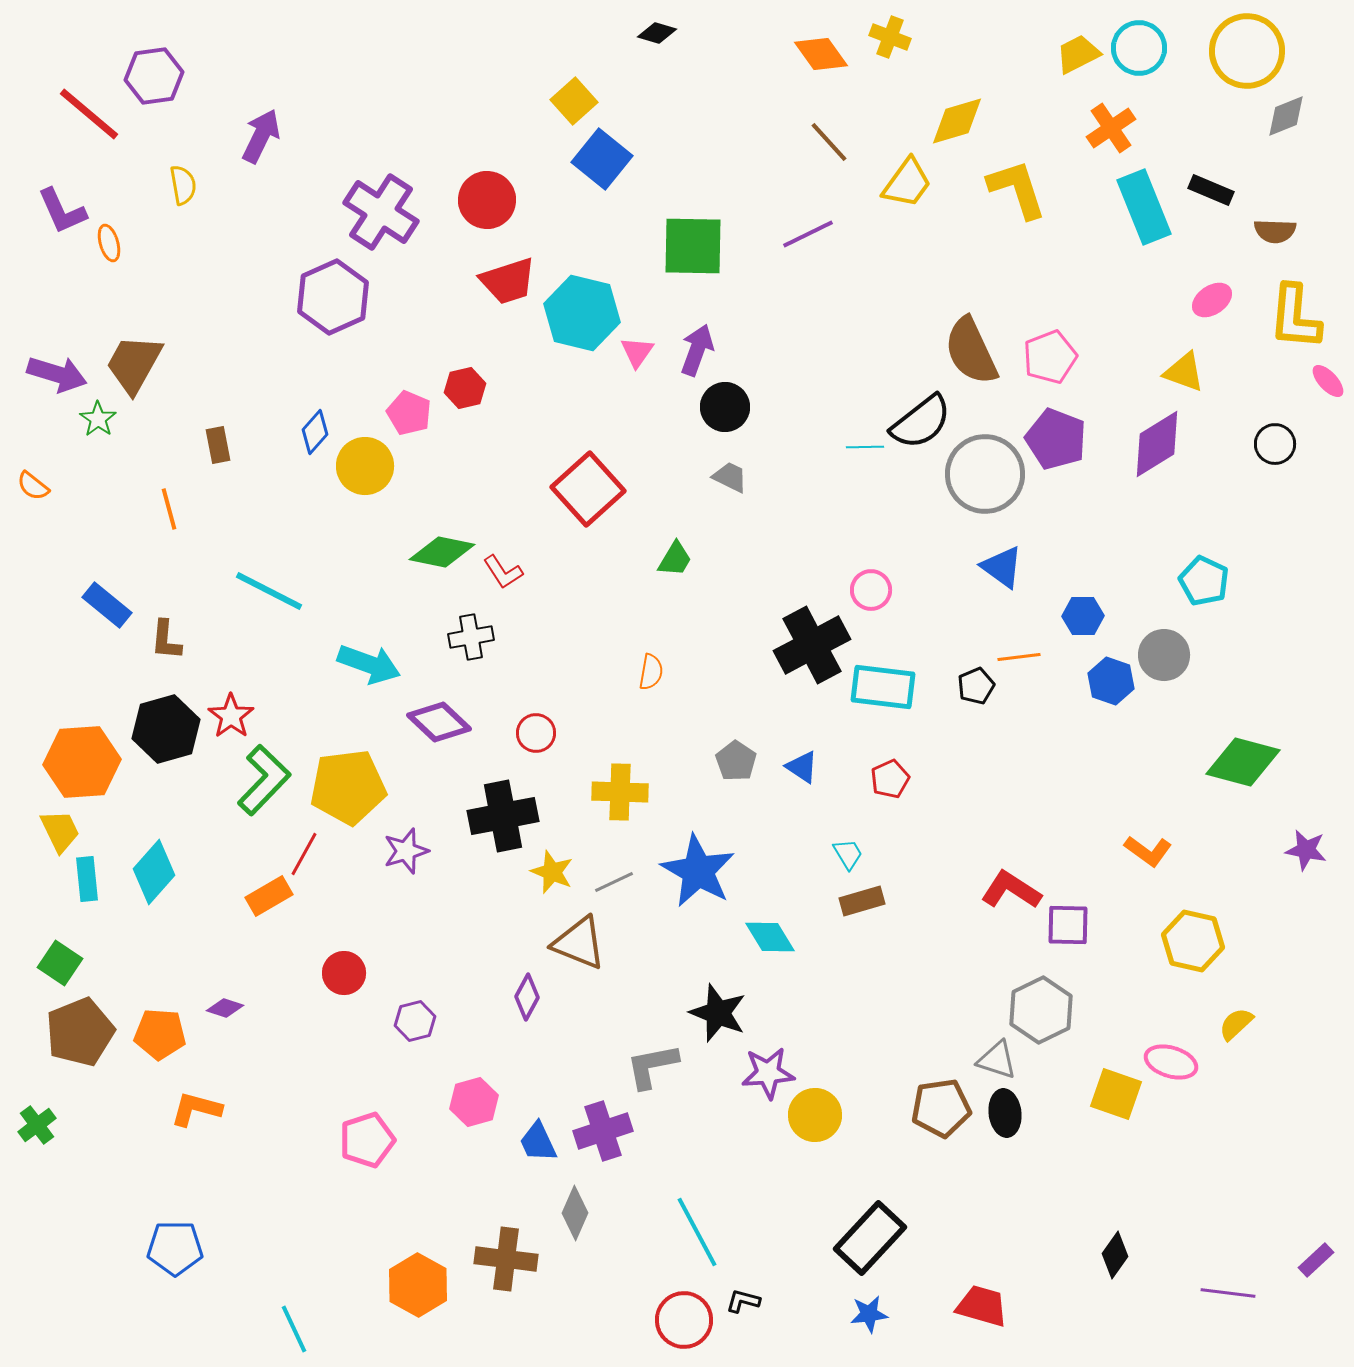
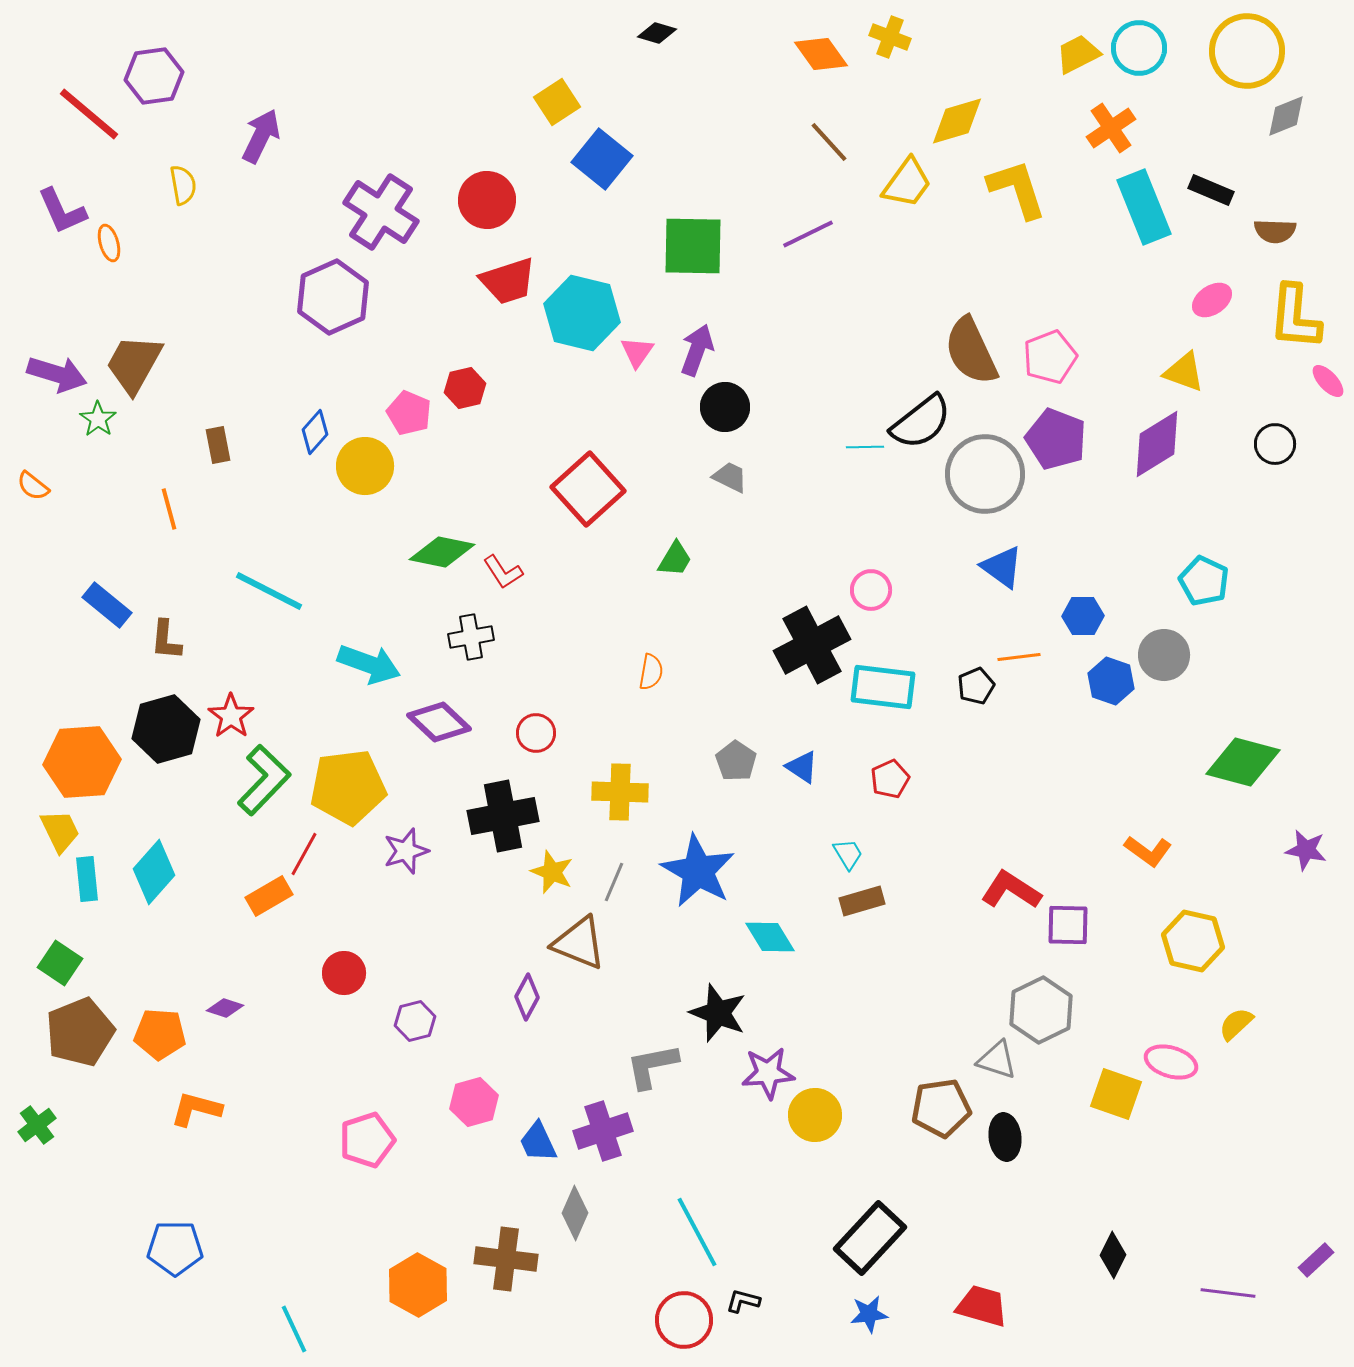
yellow square at (574, 101): moved 17 px left, 1 px down; rotated 9 degrees clockwise
gray line at (614, 882): rotated 42 degrees counterclockwise
black ellipse at (1005, 1113): moved 24 px down
black diamond at (1115, 1255): moved 2 px left; rotated 9 degrees counterclockwise
